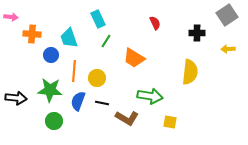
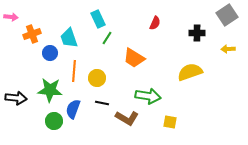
red semicircle: rotated 48 degrees clockwise
orange cross: rotated 24 degrees counterclockwise
green line: moved 1 px right, 3 px up
blue circle: moved 1 px left, 2 px up
yellow semicircle: rotated 115 degrees counterclockwise
green arrow: moved 2 px left
blue semicircle: moved 5 px left, 8 px down
